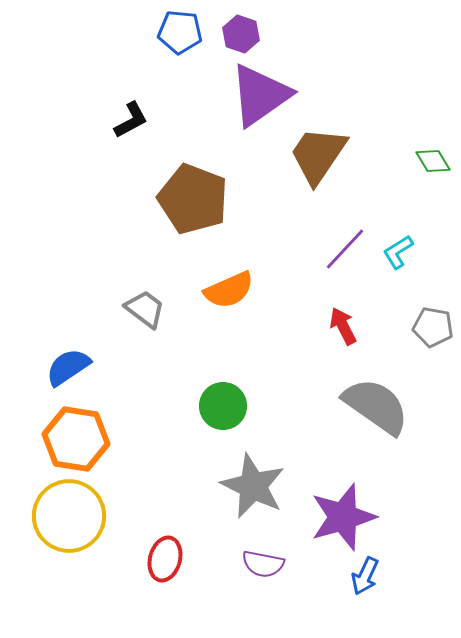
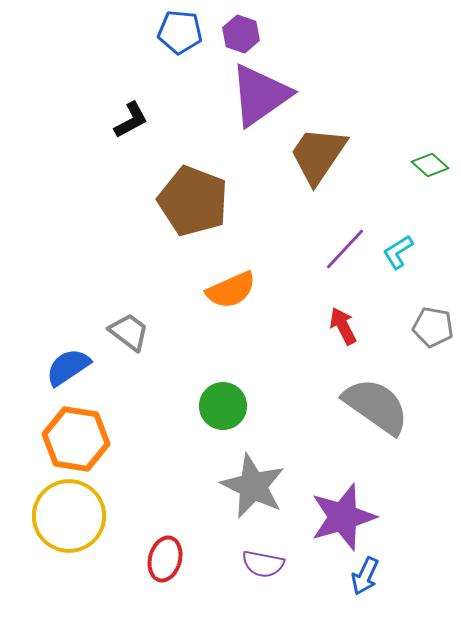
green diamond: moved 3 px left, 4 px down; rotated 18 degrees counterclockwise
brown pentagon: moved 2 px down
orange semicircle: moved 2 px right
gray trapezoid: moved 16 px left, 23 px down
